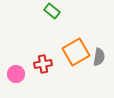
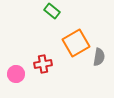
orange square: moved 9 px up
